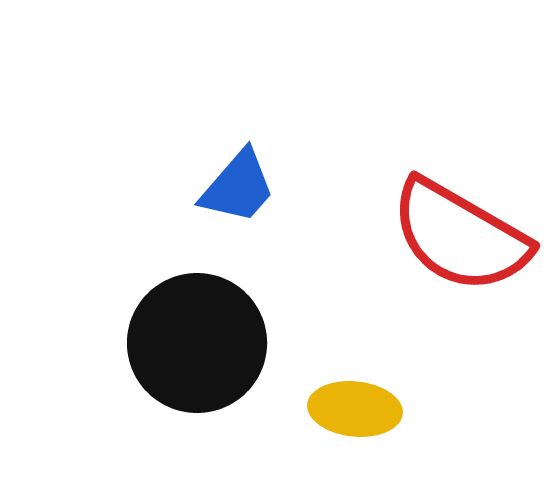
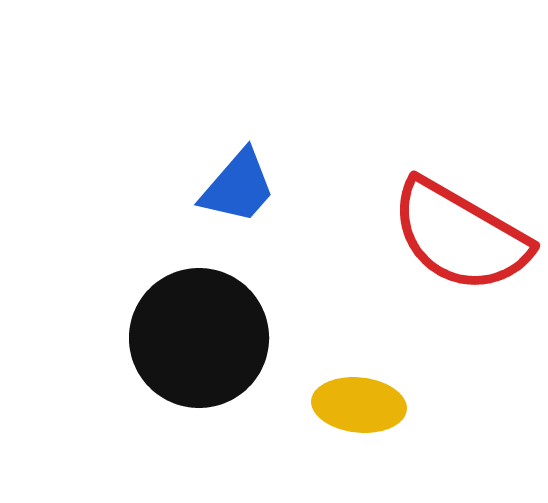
black circle: moved 2 px right, 5 px up
yellow ellipse: moved 4 px right, 4 px up
